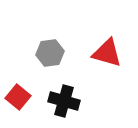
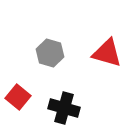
gray hexagon: rotated 24 degrees clockwise
black cross: moved 7 px down
